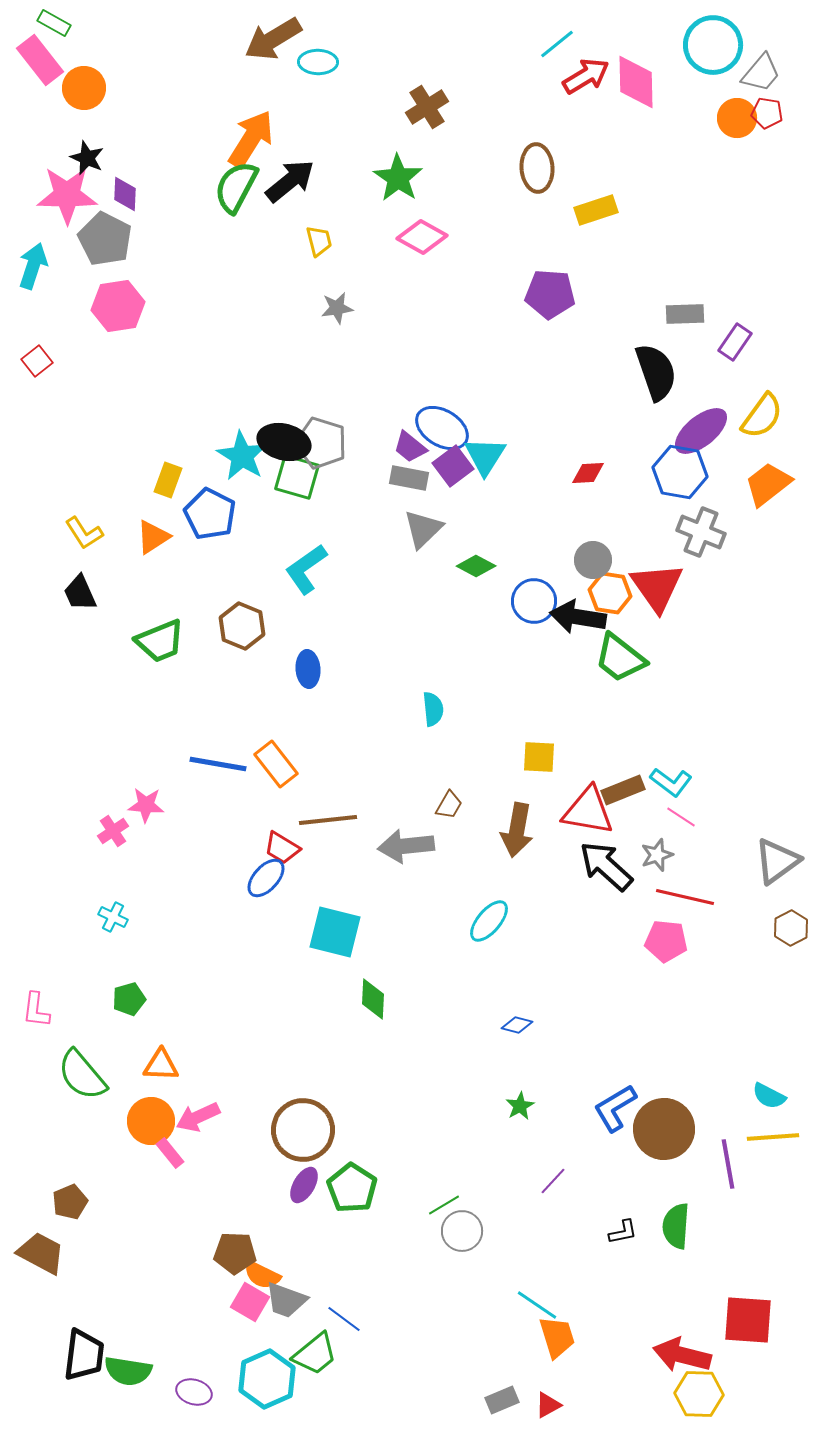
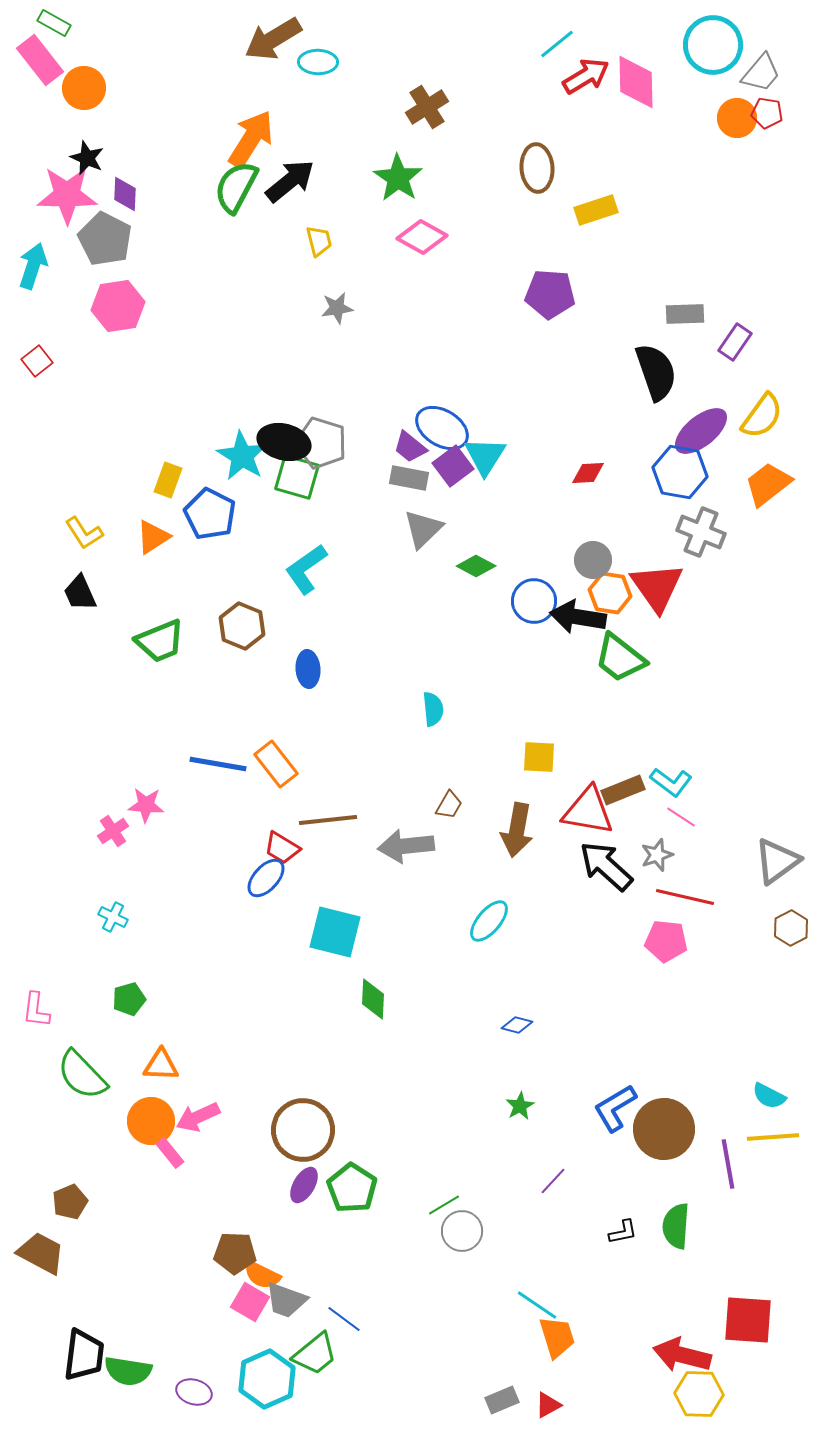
green semicircle at (82, 1075): rotated 4 degrees counterclockwise
